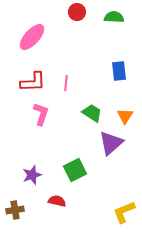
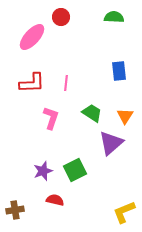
red circle: moved 16 px left, 5 px down
red L-shape: moved 1 px left, 1 px down
pink L-shape: moved 10 px right, 4 px down
purple star: moved 11 px right, 4 px up
red semicircle: moved 2 px left, 1 px up
